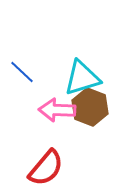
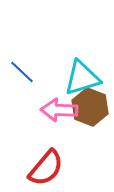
pink arrow: moved 2 px right
